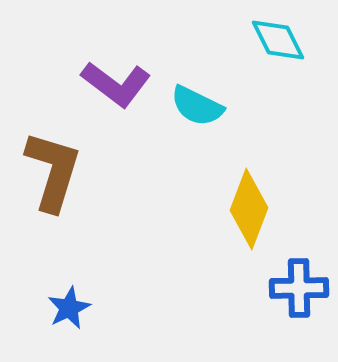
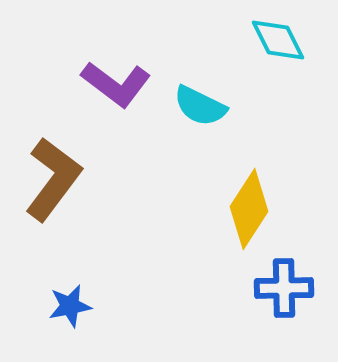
cyan semicircle: moved 3 px right
brown L-shape: moved 8 px down; rotated 20 degrees clockwise
yellow diamond: rotated 12 degrees clockwise
blue cross: moved 15 px left
blue star: moved 1 px right, 2 px up; rotated 15 degrees clockwise
